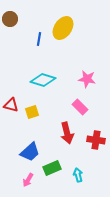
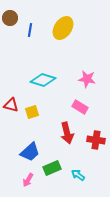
brown circle: moved 1 px up
blue line: moved 9 px left, 9 px up
pink rectangle: rotated 14 degrees counterclockwise
cyan arrow: rotated 40 degrees counterclockwise
